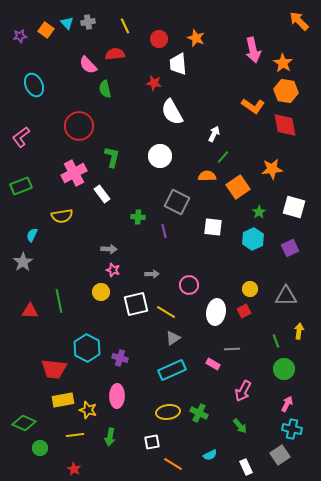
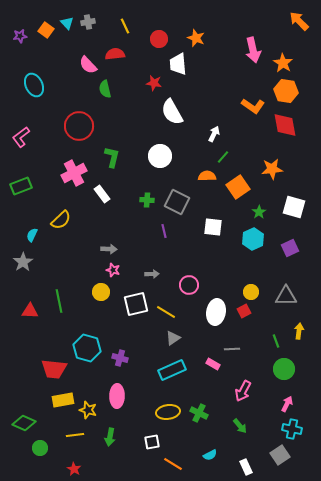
yellow semicircle at (62, 216): moved 1 px left, 4 px down; rotated 35 degrees counterclockwise
green cross at (138, 217): moved 9 px right, 17 px up
yellow circle at (250, 289): moved 1 px right, 3 px down
cyan hexagon at (87, 348): rotated 12 degrees counterclockwise
